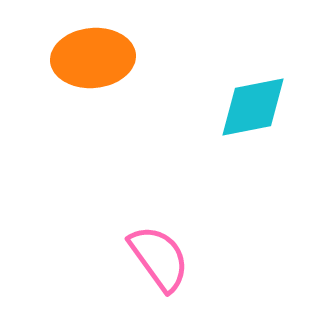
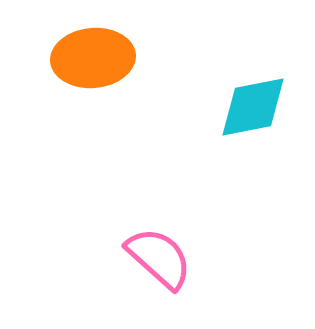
pink semicircle: rotated 12 degrees counterclockwise
